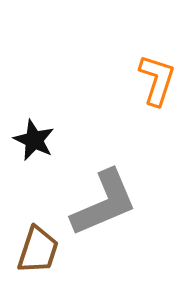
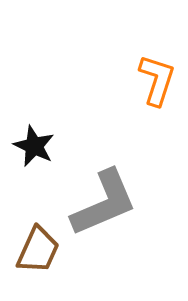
black star: moved 6 px down
brown trapezoid: rotated 6 degrees clockwise
